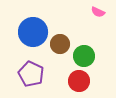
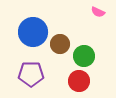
purple pentagon: rotated 25 degrees counterclockwise
